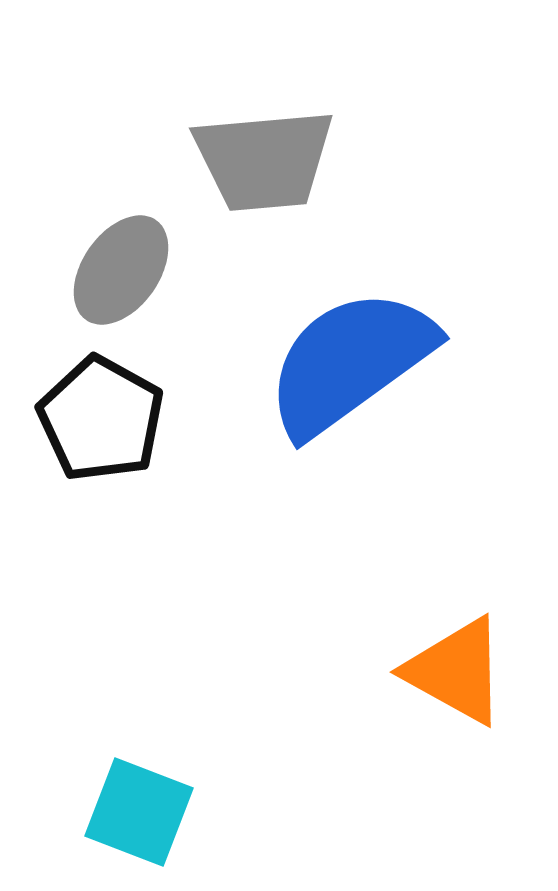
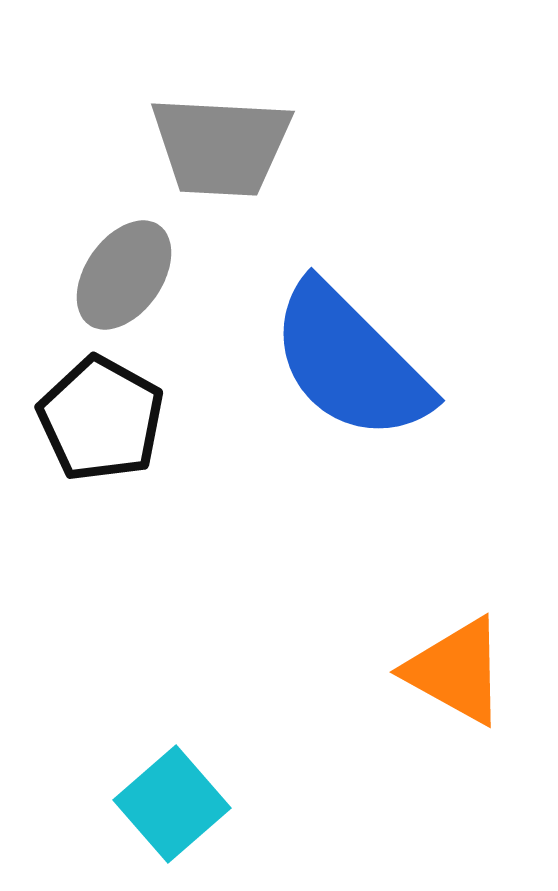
gray trapezoid: moved 43 px left, 14 px up; rotated 8 degrees clockwise
gray ellipse: moved 3 px right, 5 px down
blue semicircle: rotated 99 degrees counterclockwise
cyan square: moved 33 px right, 8 px up; rotated 28 degrees clockwise
